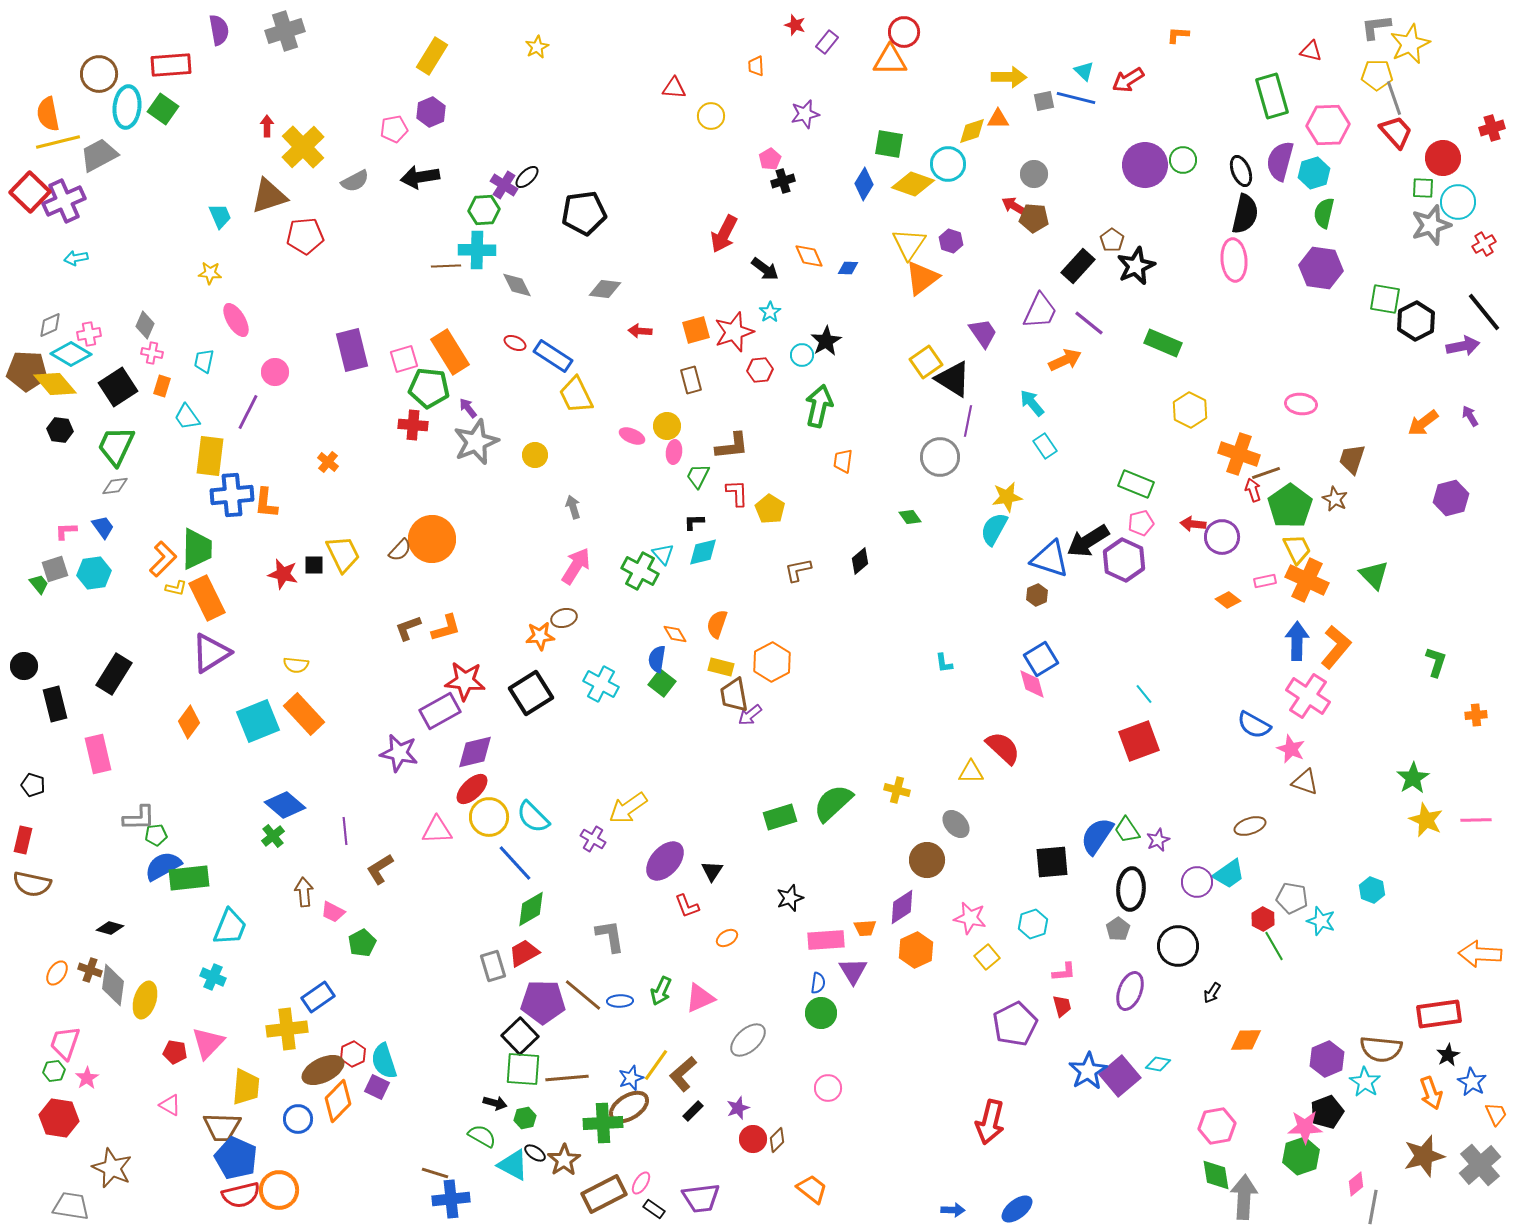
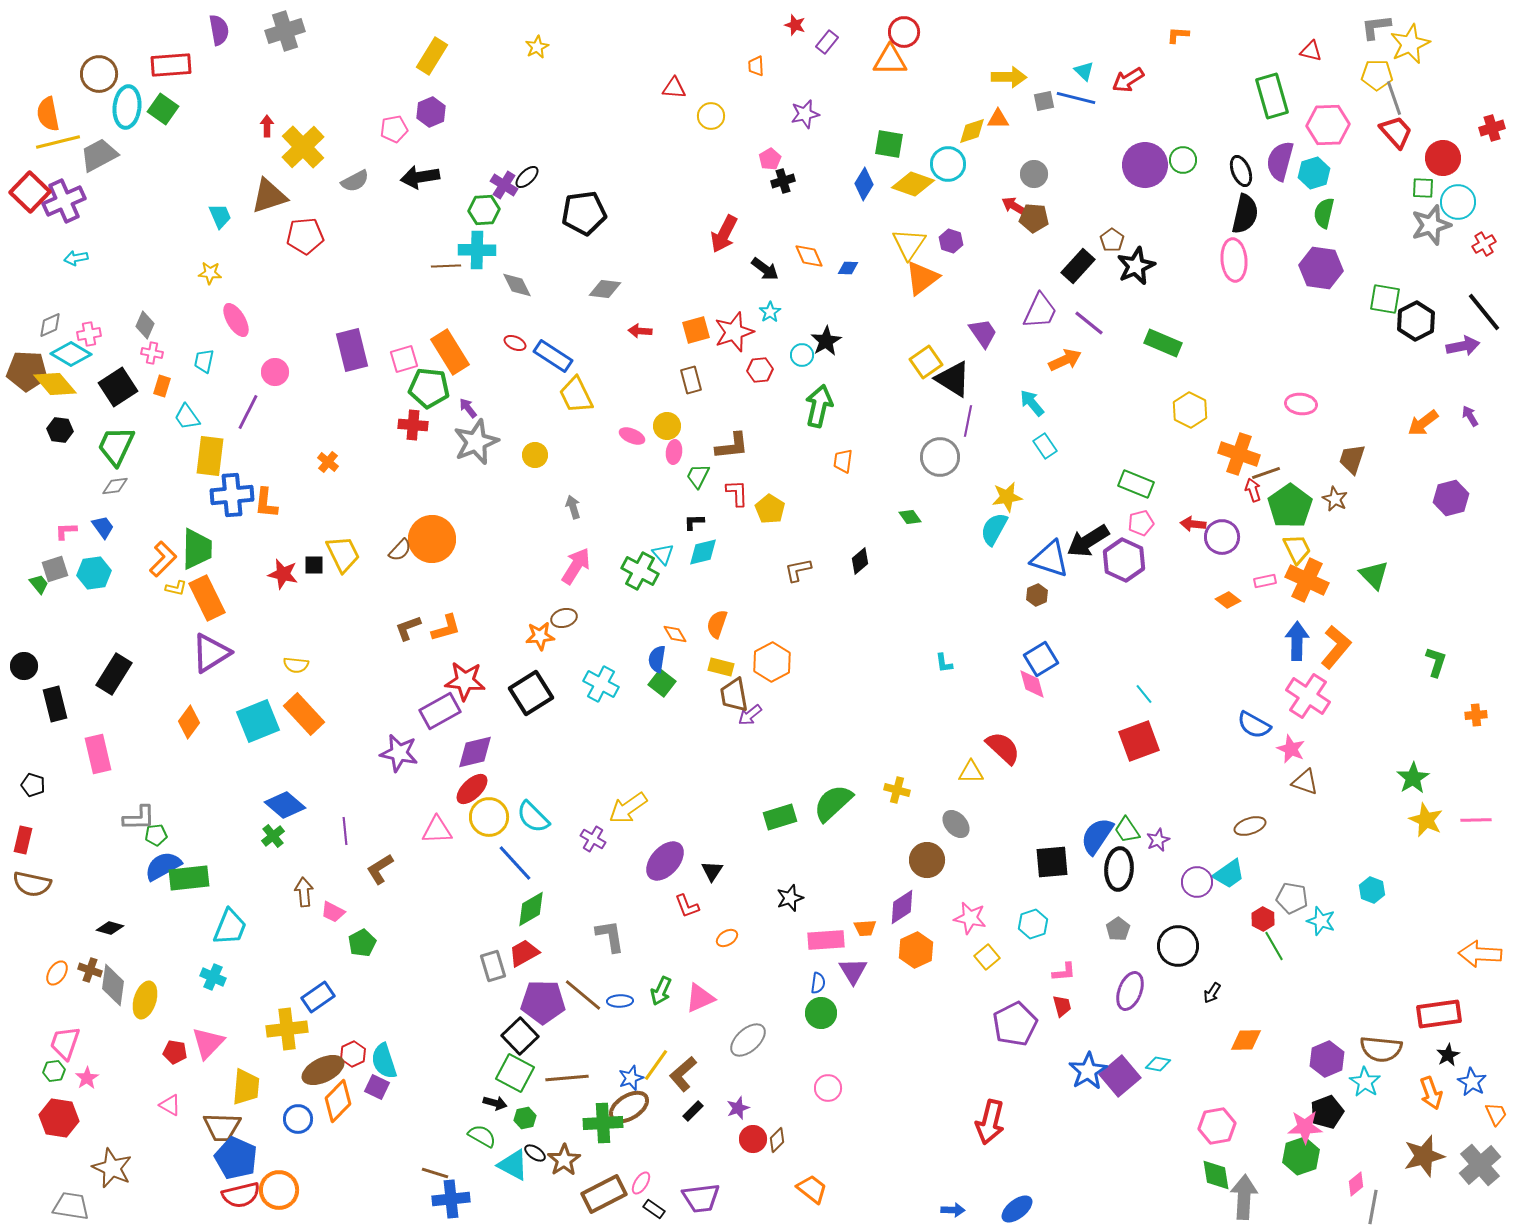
black ellipse at (1131, 889): moved 12 px left, 20 px up
green square at (523, 1069): moved 8 px left, 4 px down; rotated 24 degrees clockwise
